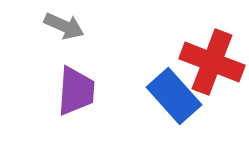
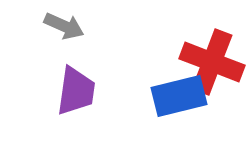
purple trapezoid: rotated 4 degrees clockwise
blue rectangle: moved 5 px right; rotated 62 degrees counterclockwise
